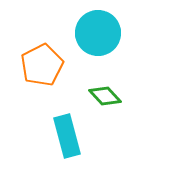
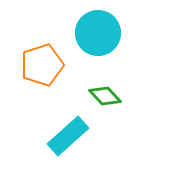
orange pentagon: rotated 9 degrees clockwise
cyan rectangle: moved 1 px right; rotated 63 degrees clockwise
